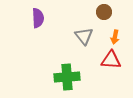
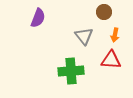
purple semicircle: rotated 24 degrees clockwise
orange arrow: moved 2 px up
green cross: moved 4 px right, 6 px up
